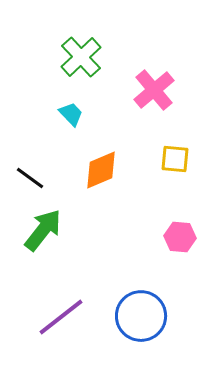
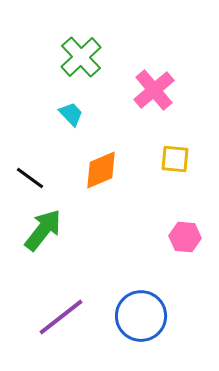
pink hexagon: moved 5 px right
